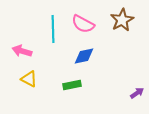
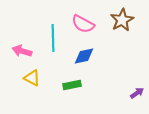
cyan line: moved 9 px down
yellow triangle: moved 3 px right, 1 px up
